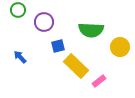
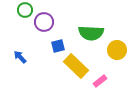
green circle: moved 7 px right
green semicircle: moved 3 px down
yellow circle: moved 3 px left, 3 px down
pink rectangle: moved 1 px right
